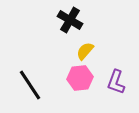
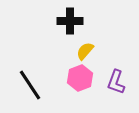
black cross: moved 1 px down; rotated 30 degrees counterclockwise
pink hexagon: rotated 15 degrees counterclockwise
